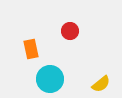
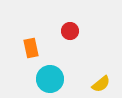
orange rectangle: moved 1 px up
